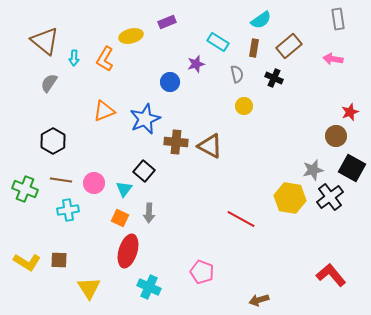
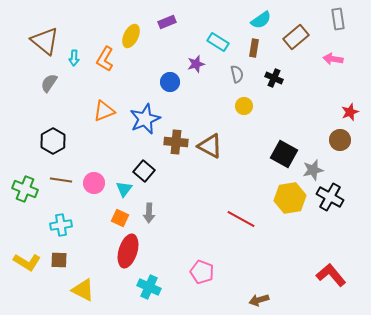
yellow ellipse at (131, 36): rotated 50 degrees counterclockwise
brown rectangle at (289, 46): moved 7 px right, 9 px up
brown circle at (336, 136): moved 4 px right, 4 px down
black square at (352, 168): moved 68 px left, 14 px up
black cross at (330, 197): rotated 24 degrees counterclockwise
yellow hexagon at (290, 198): rotated 20 degrees counterclockwise
cyan cross at (68, 210): moved 7 px left, 15 px down
yellow triangle at (89, 288): moved 6 px left, 2 px down; rotated 30 degrees counterclockwise
